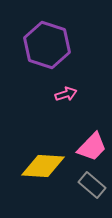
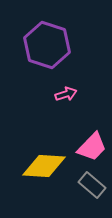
yellow diamond: moved 1 px right
